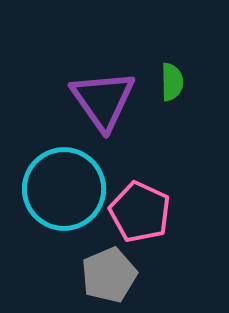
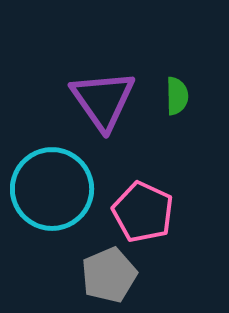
green semicircle: moved 5 px right, 14 px down
cyan circle: moved 12 px left
pink pentagon: moved 3 px right
